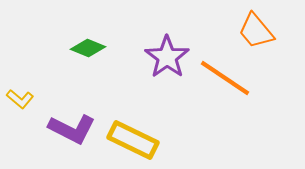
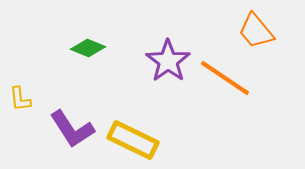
purple star: moved 1 px right, 4 px down
yellow L-shape: rotated 44 degrees clockwise
purple L-shape: rotated 30 degrees clockwise
